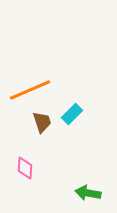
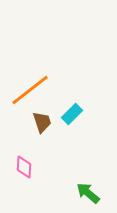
orange line: rotated 15 degrees counterclockwise
pink diamond: moved 1 px left, 1 px up
green arrow: rotated 30 degrees clockwise
